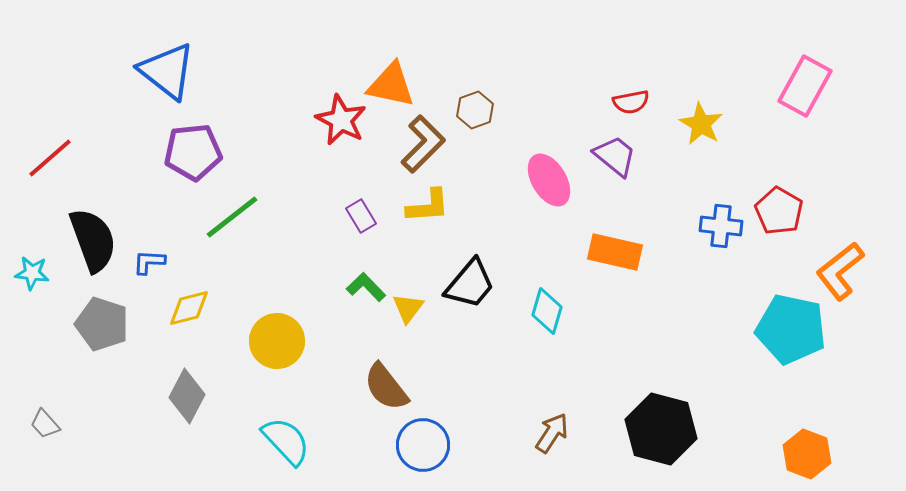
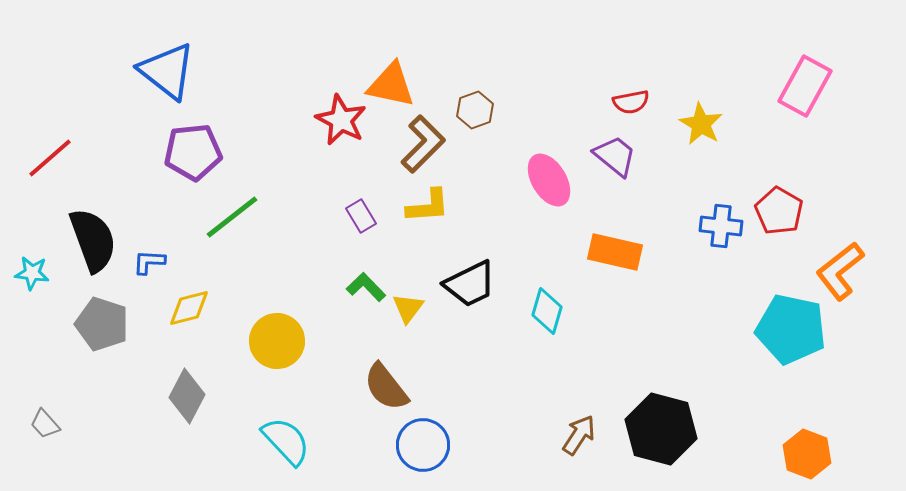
black trapezoid: rotated 24 degrees clockwise
brown arrow: moved 27 px right, 2 px down
